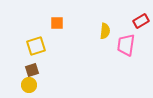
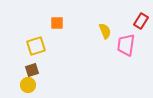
red rectangle: rotated 28 degrees counterclockwise
yellow semicircle: rotated 28 degrees counterclockwise
yellow circle: moved 1 px left
